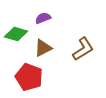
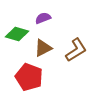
green diamond: moved 1 px right
brown L-shape: moved 7 px left, 1 px down
